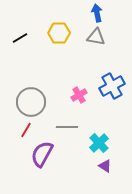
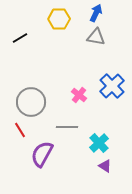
blue arrow: moved 1 px left; rotated 36 degrees clockwise
yellow hexagon: moved 14 px up
blue cross: rotated 15 degrees counterclockwise
pink cross: rotated 21 degrees counterclockwise
red line: moved 6 px left; rotated 63 degrees counterclockwise
